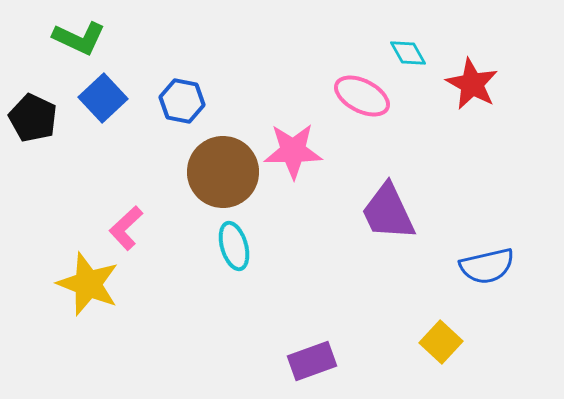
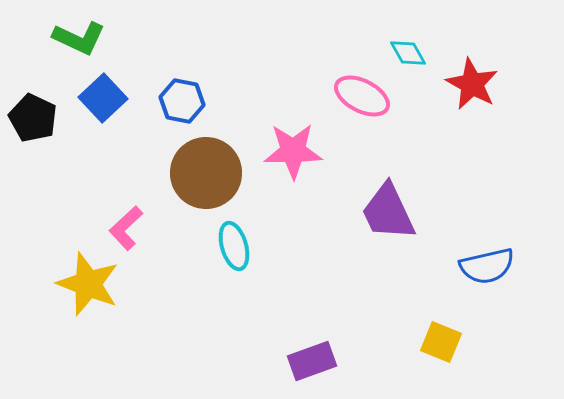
brown circle: moved 17 px left, 1 px down
yellow square: rotated 21 degrees counterclockwise
